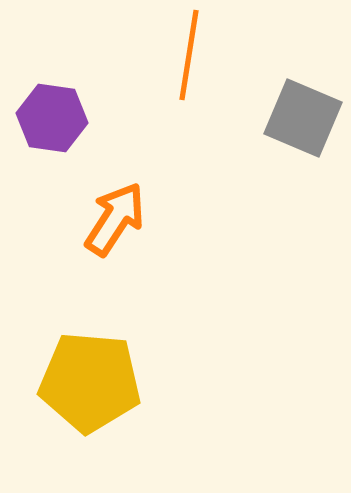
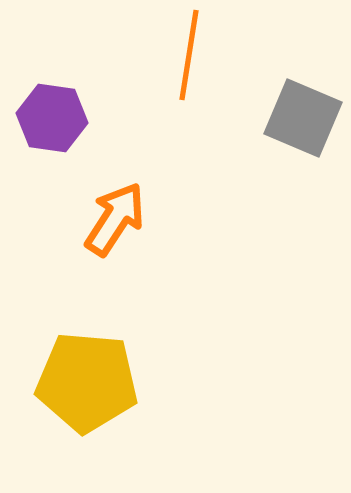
yellow pentagon: moved 3 px left
